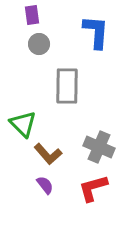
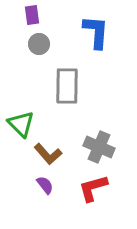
green triangle: moved 2 px left
